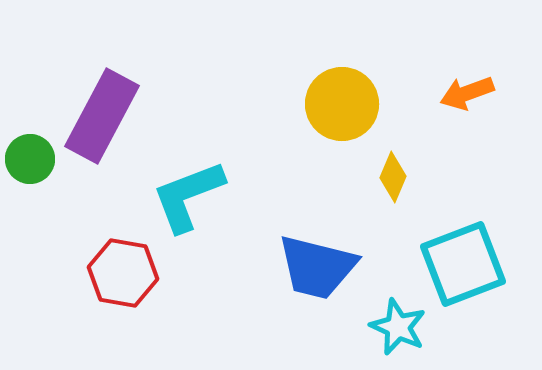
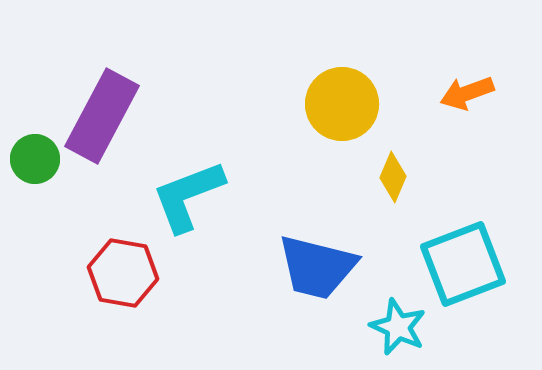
green circle: moved 5 px right
